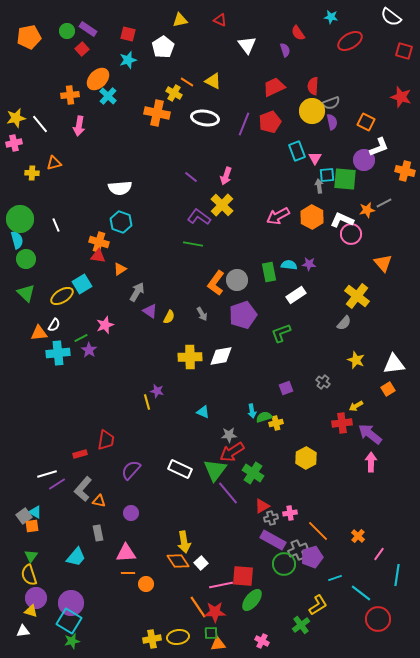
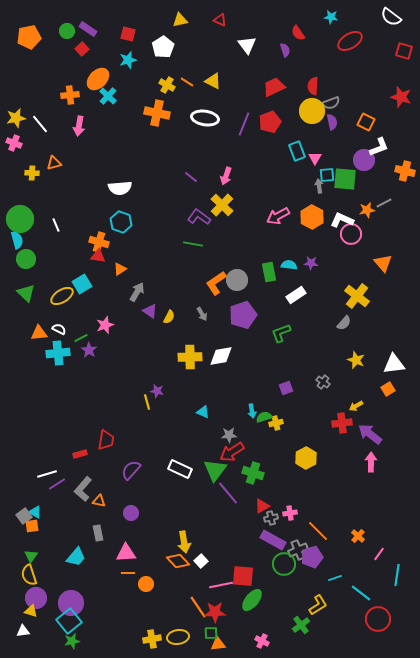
yellow cross at (174, 93): moved 7 px left, 8 px up
pink cross at (14, 143): rotated 35 degrees clockwise
purple star at (309, 264): moved 2 px right, 1 px up
orange L-shape at (216, 283): rotated 20 degrees clockwise
white semicircle at (54, 325): moved 5 px right, 4 px down; rotated 96 degrees counterclockwise
green cross at (253, 473): rotated 15 degrees counterclockwise
orange diamond at (178, 561): rotated 10 degrees counterclockwise
white square at (201, 563): moved 2 px up
cyan square at (69, 621): rotated 20 degrees clockwise
